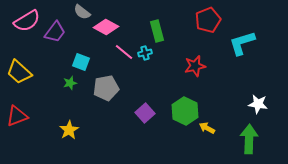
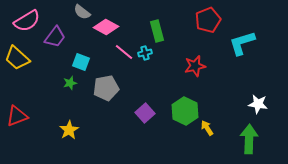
purple trapezoid: moved 5 px down
yellow trapezoid: moved 2 px left, 14 px up
yellow arrow: rotated 28 degrees clockwise
